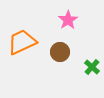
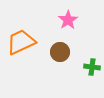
orange trapezoid: moved 1 px left
green cross: rotated 35 degrees counterclockwise
